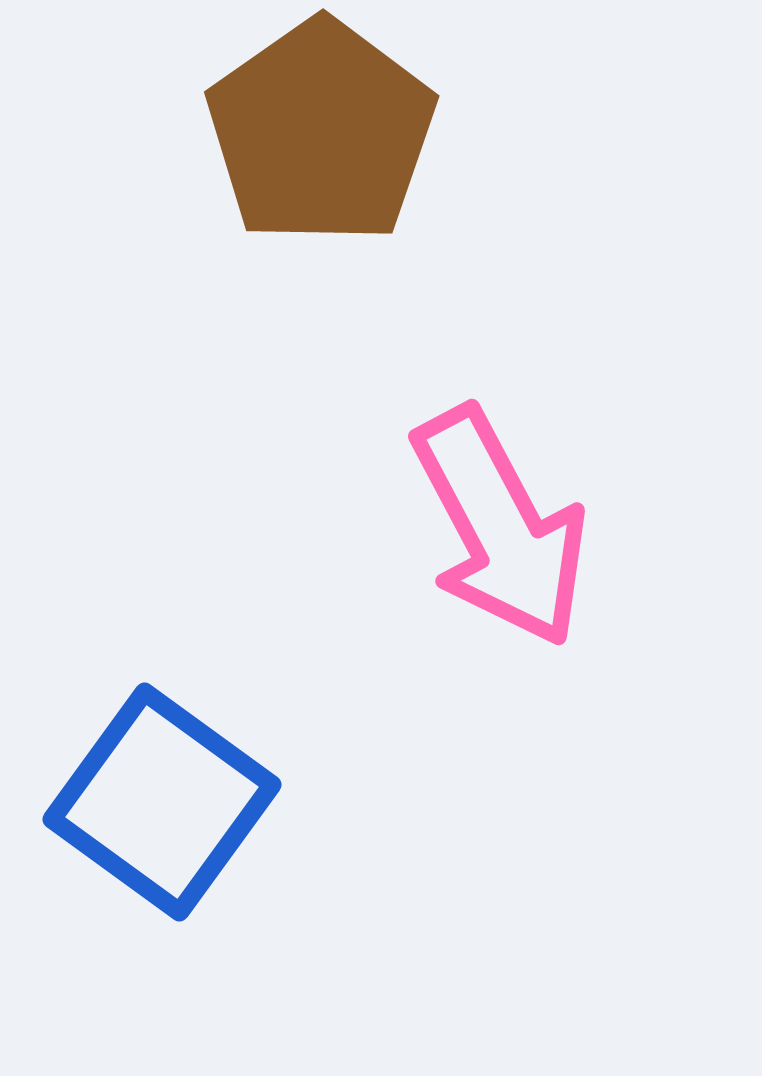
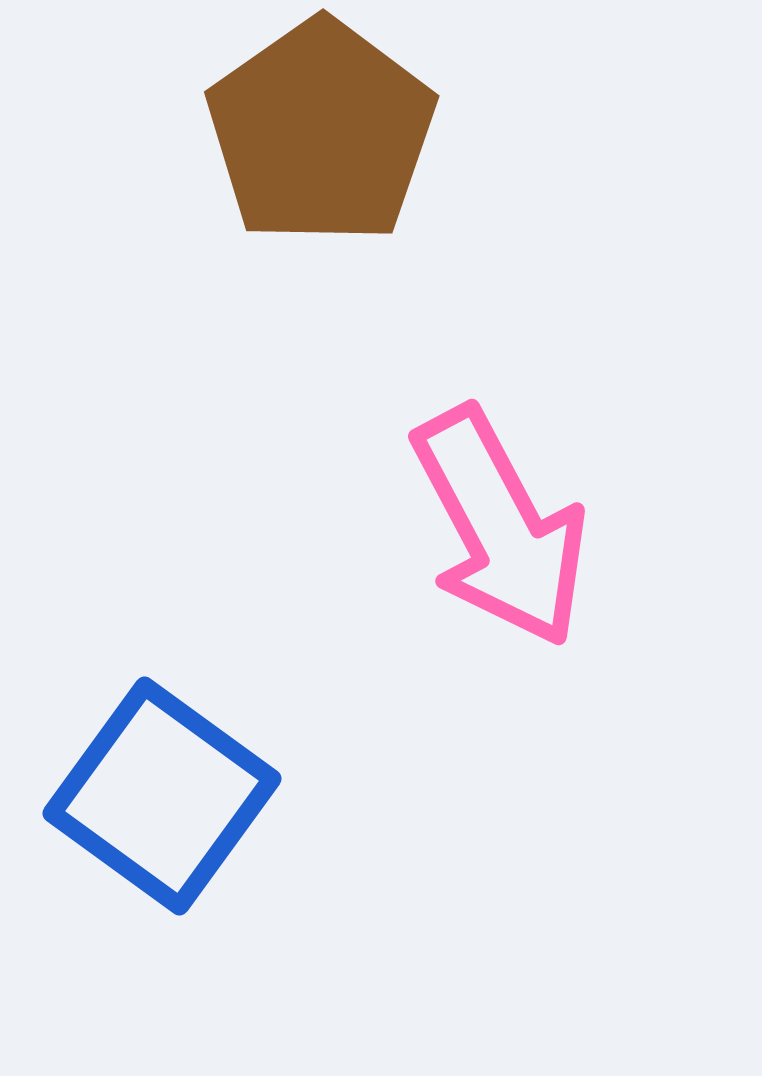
blue square: moved 6 px up
